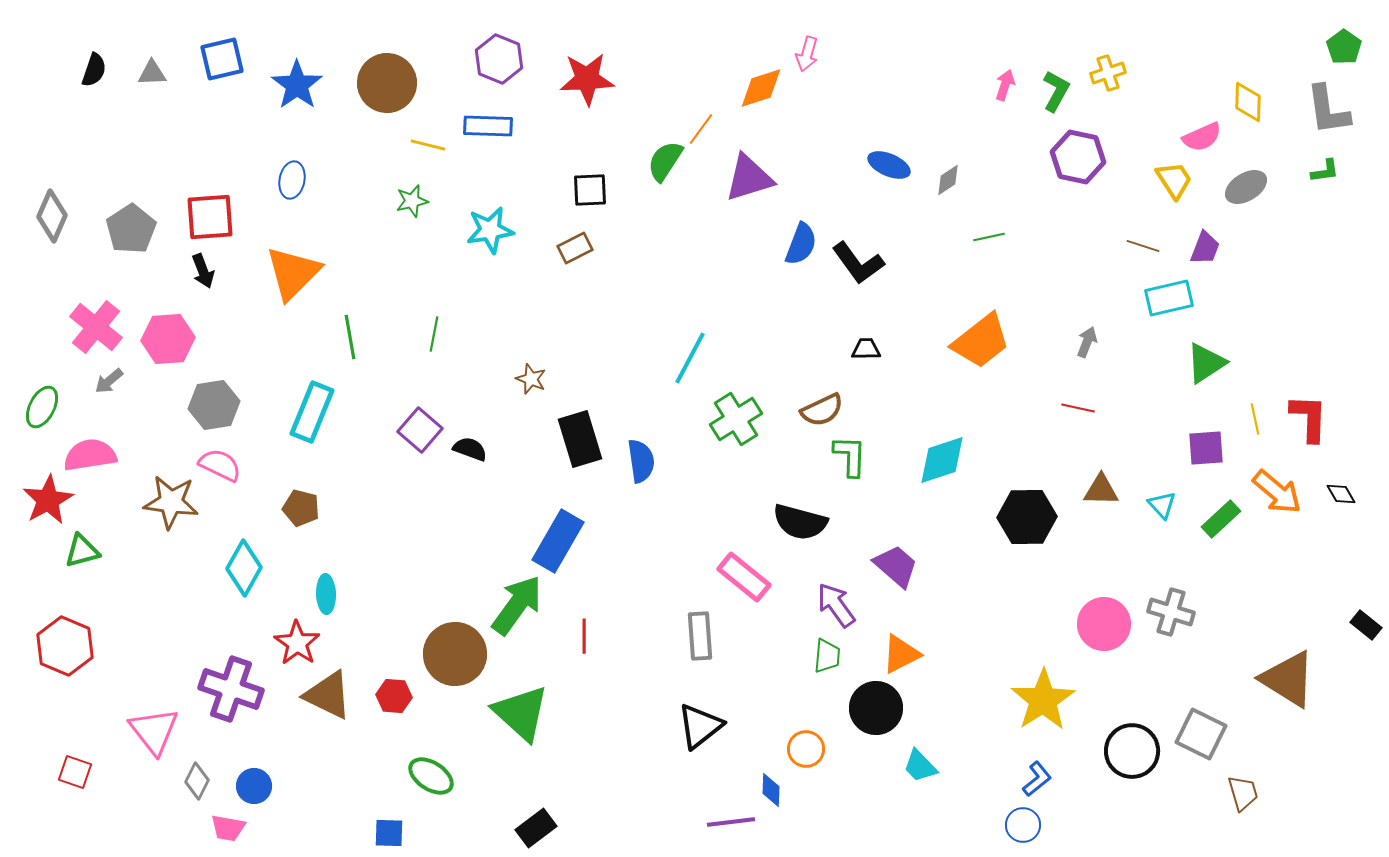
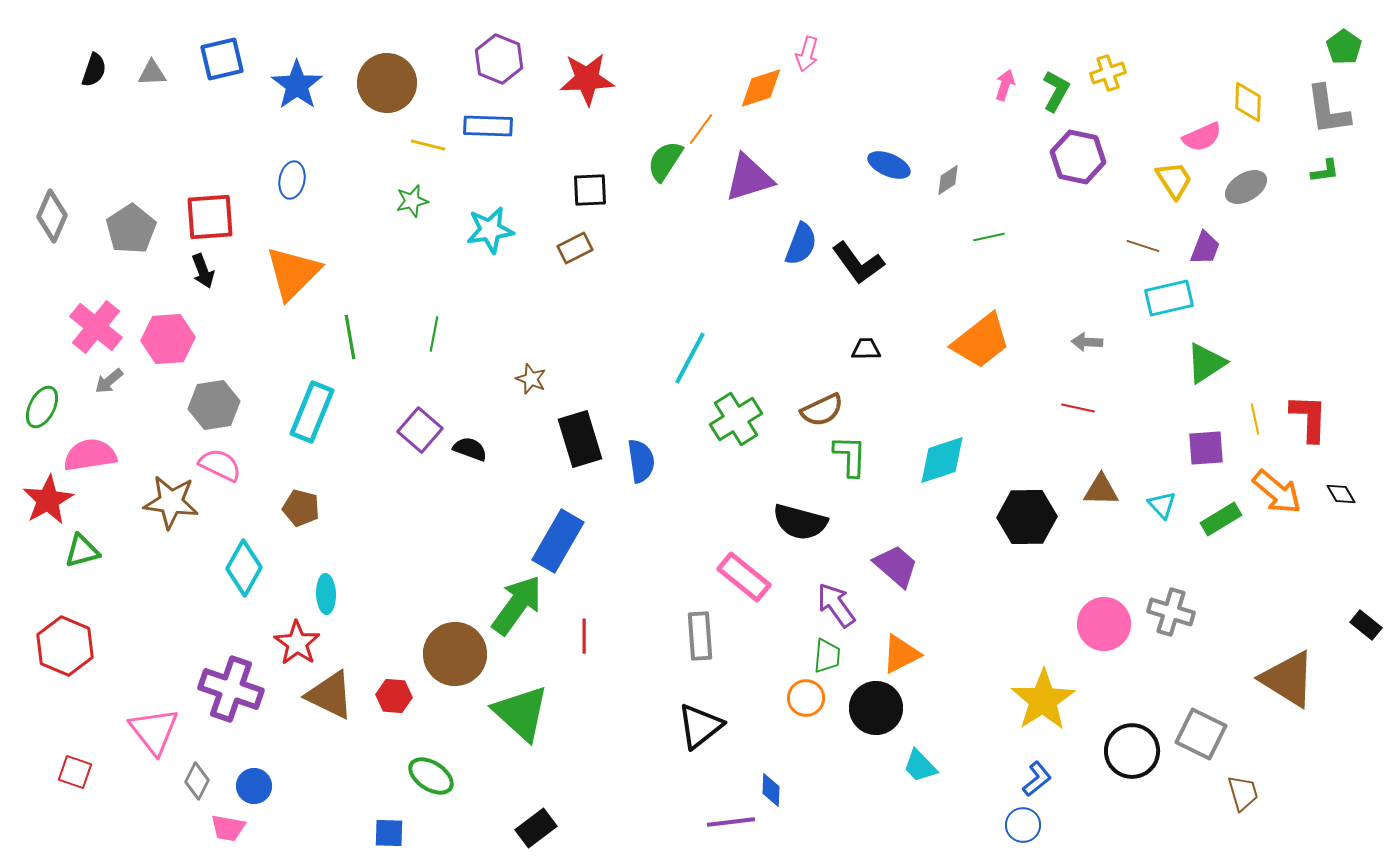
gray arrow at (1087, 342): rotated 108 degrees counterclockwise
green rectangle at (1221, 519): rotated 12 degrees clockwise
brown triangle at (328, 695): moved 2 px right
orange circle at (806, 749): moved 51 px up
